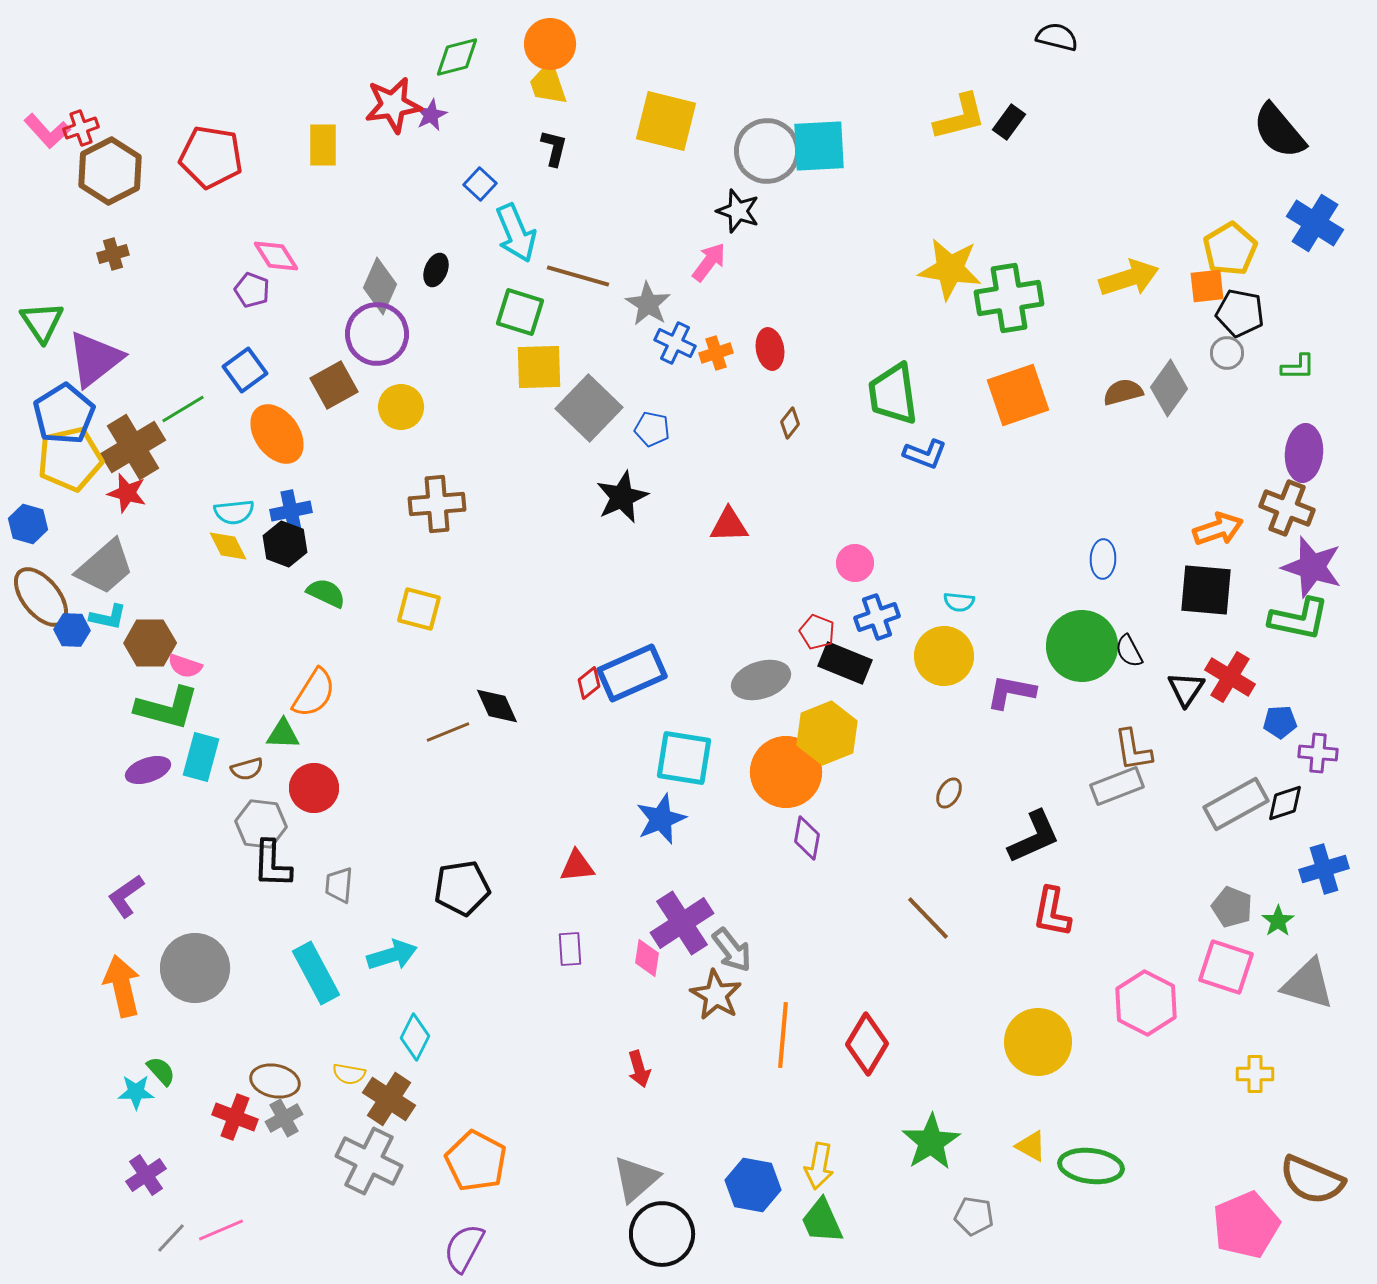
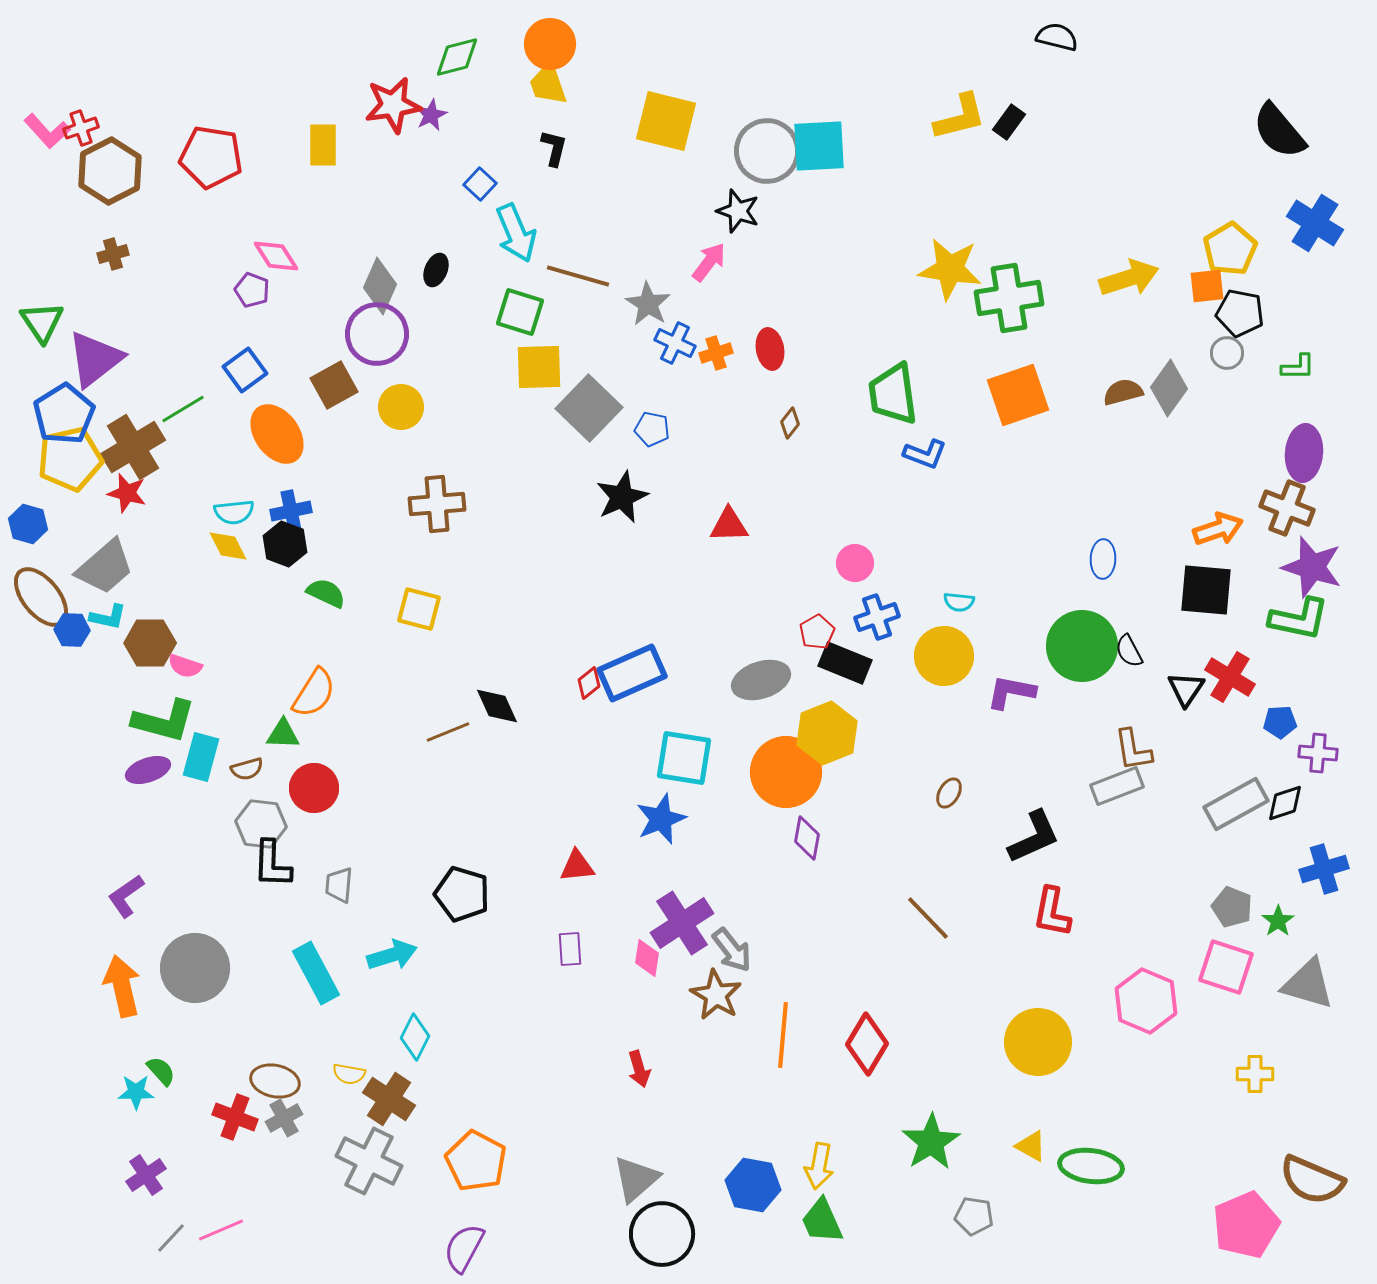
red pentagon at (817, 632): rotated 20 degrees clockwise
green L-shape at (167, 708): moved 3 px left, 13 px down
black pentagon at (462, 888): moved 6 px down; rotated 26 degrees clockwise
pink hexagon at (1146, 1003): moved 2 px up; rotated 4 degrees counterclockwise
